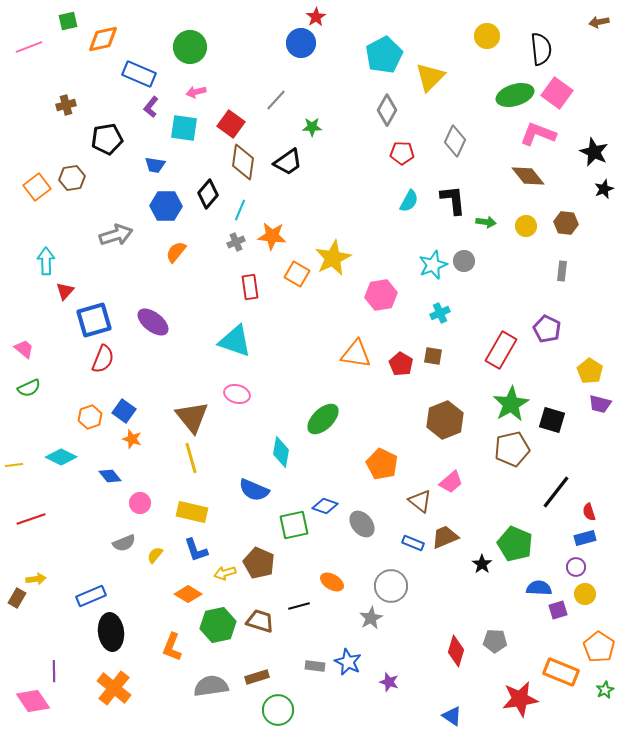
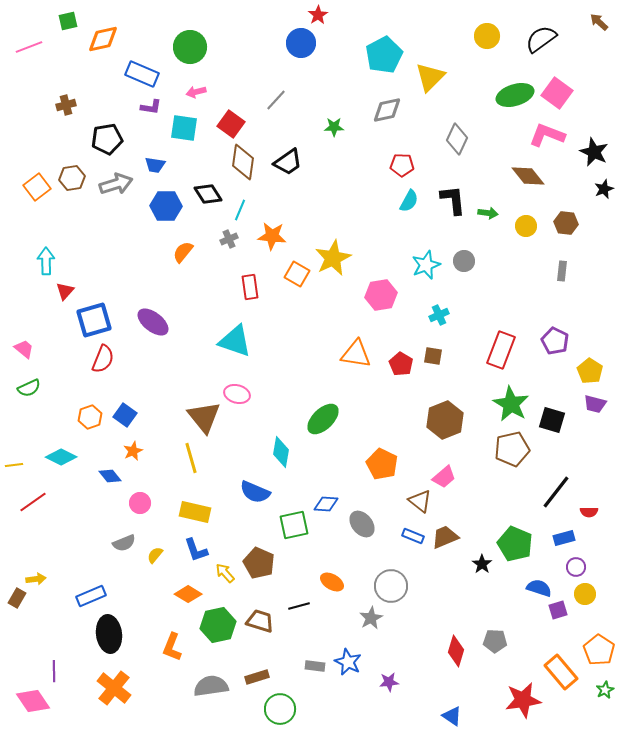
red star at (316, 17): moved 2 px right, 2 px up
brown arrow at (599, 22): rotated 54 degrees clockwise
black semicircle at (541, 49): moved 10 px up; rotated 120 degrees counterclockwise
blue rectangle at (139, 74): moved 3 px right
purple L-shape at (151, 107): rotated 120 degrees counterclockwise
gray diamond at (387, 110): rotated 48 degrees clockwise
green star at (312, 127): moved 22 px right
pink L-shape at (538, 134): moved 9 px right, 1 px down
gray diamond at (455, 141): moved 2 px right, 2 px up
red pentagon at (402, 153): moved 12 px down
black diamond at (208, 194): rotated 72 degrees counterclockwise
green arrow at (486, 222): moved 2 px right, 9 px up
gray arrow at (116, 235): moved 51 px up
gray cross at (236, 242): moved 7 px left, 3 px up
orange semicircle at (176, 252): moved 7 px right
cyan star at (433, 265): moved 7 px left
cyan cross at (440, 313): moved 1 px left, 2 px down
purple pentagon at (547, 329): moved 8 px right, 12 px down
red rectangle at (501, 350): rotated 9 degrees counterclockwise
green star at (511, 404): rotated 12 degrees counterclockwise
purple trapezoid at (600, 404): moved 5 px left
blue square at (124, 411): moved 1 px right, 4 px down
brown triangle at (192, 417): moved 12 px right
orange star at (132, 439): moved 1 px right, 12 px down; rotated 30 degrees clockwise
pink trapezoid at (451, 482): moved 7 px left, 5 px up
blue semicircle at (254, 490): moved 1 px right, 2 px down
blue diamond at (325, 506): moved 1 px right, 2 px up; rotated 15 degrees counterclockwise
yellow rectangle at (192, 512): moved 3 px right
red semicircle at (589, 512): rotated 72 degrees counterclockwise
red line at (31, 519): moved 2 px right, 17 px up; rotated 16 degrees counterclockwise
blue rectangle at (585, 538): moved 21 px left
blue rectangle at (413, 543): moved 7 px up
yellow arrow at (225, 573): rotated 65 degrees clockwise
blue semicircle at (539, 588): rotated 15 degrees clockwise
black ellipse at (111, 632): moved 2 px left, 2 px down
orange pentagon at (599, 647): moved 3 px down
orange rectangle at (561, 672): rotated 28 degrees clockwise
purple star at (389, 682): rotated 24 degrees counterclockwise
red star at (520, 699): moved 3 px right, 1 px down
green circle at (278, 710): moved 2 px right, 1 px up
